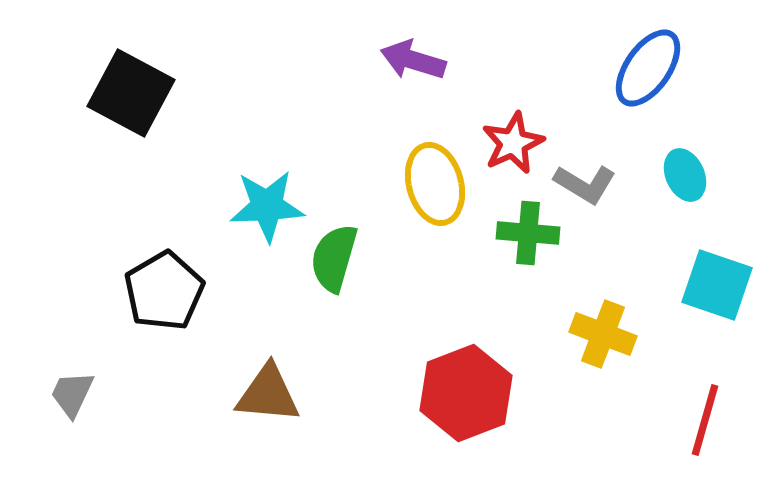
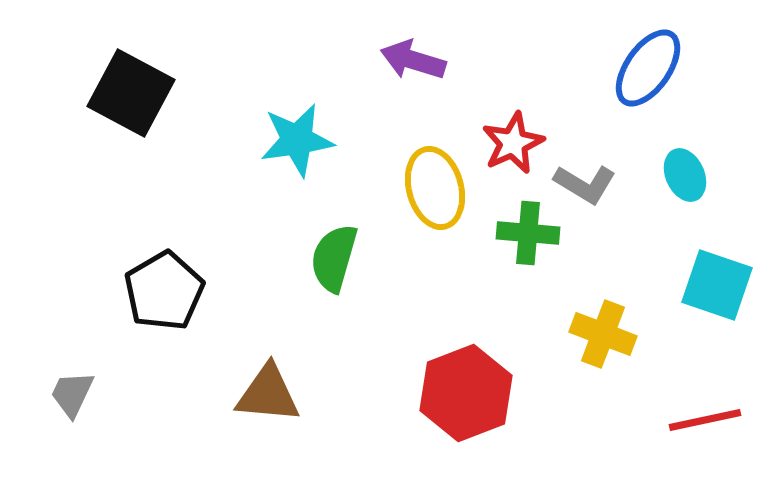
yellow ellipse: moved 4 px down
cyan star: moved 30 px right, 66 px up; rotated 6 degrees counterclockwise
red line: rotated 62 degrees clockwise
